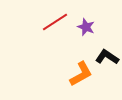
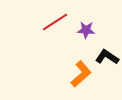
purple star: moved 3 px down; rotated 18 degrees counterclockwise
orange L-shape: rotated 12 degrees counterclockwise
